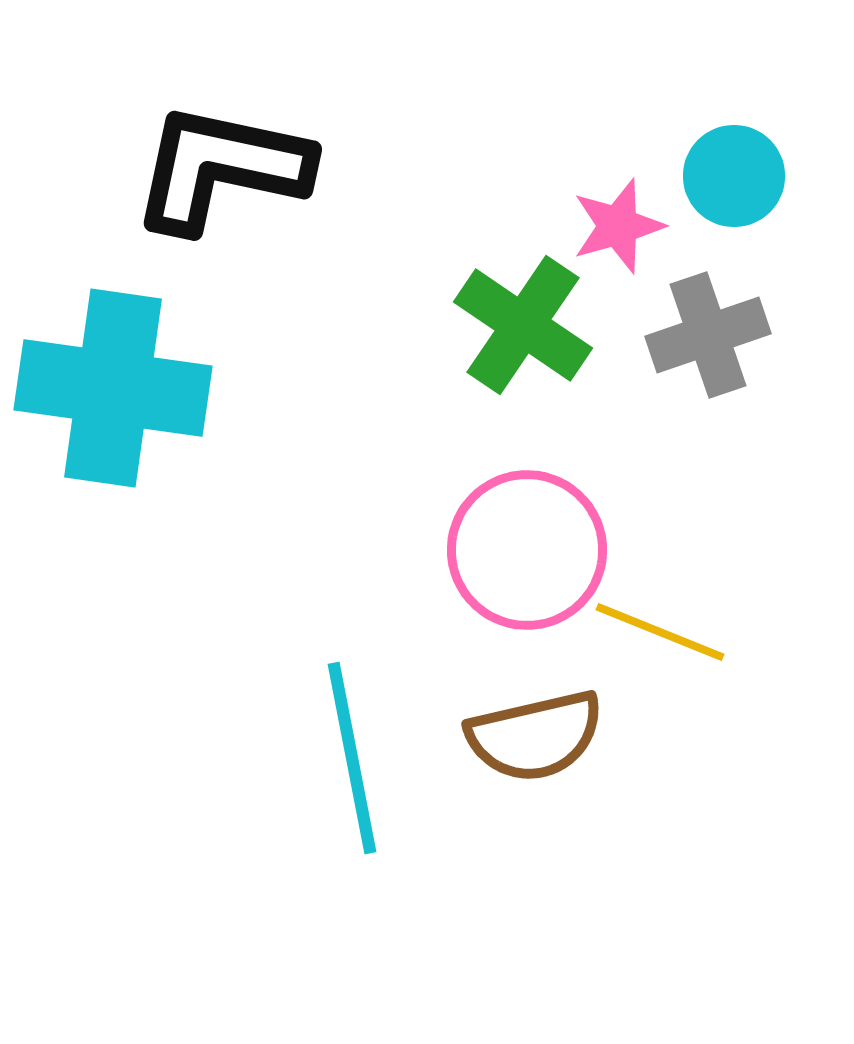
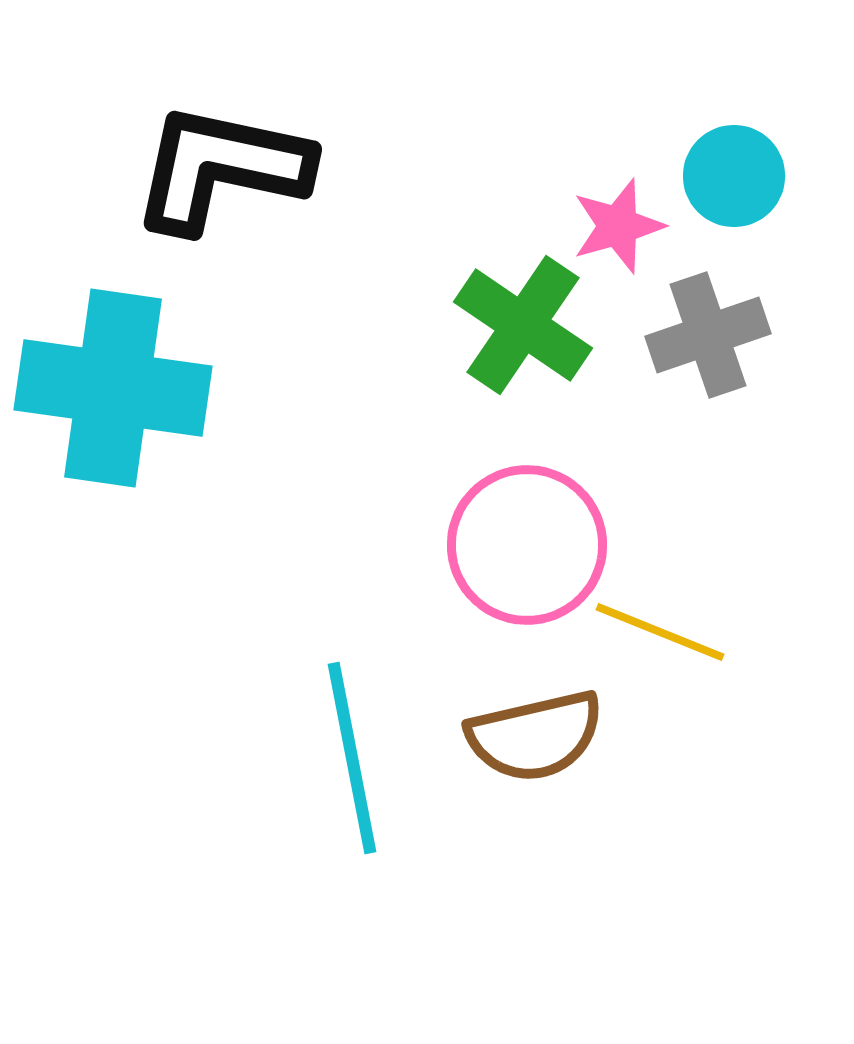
pink circle: moved 5 px up
